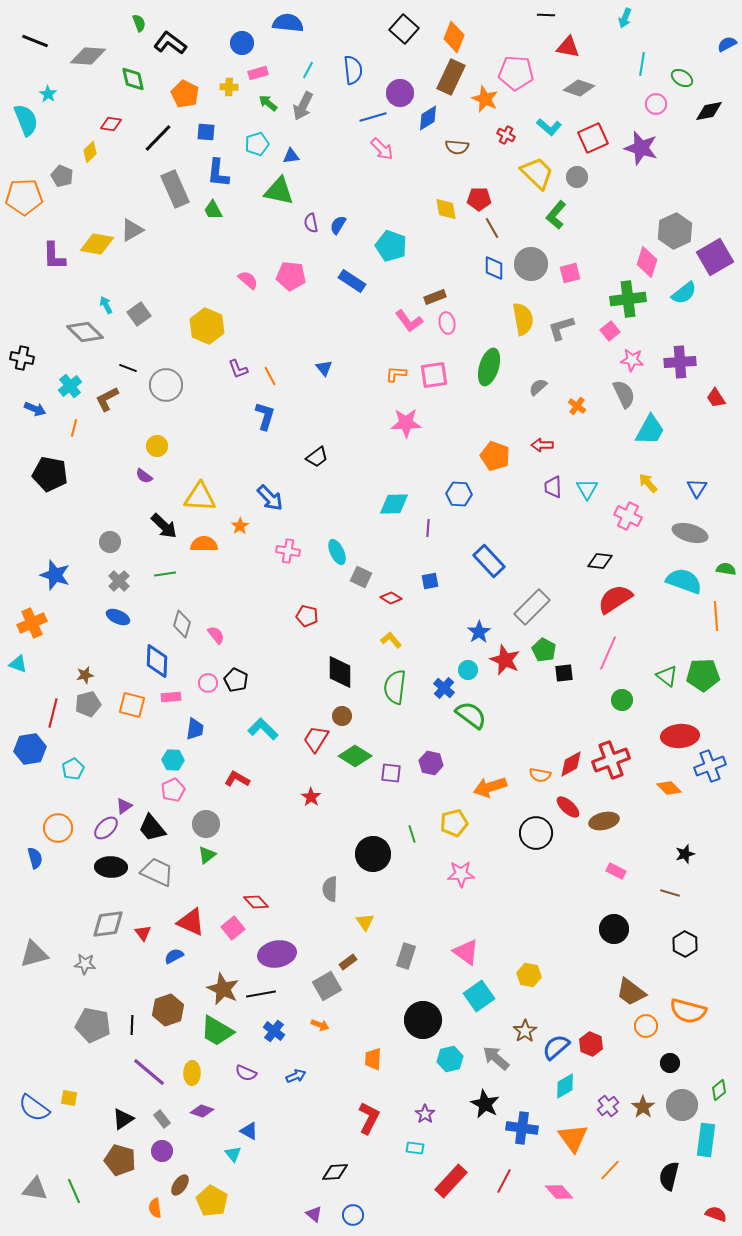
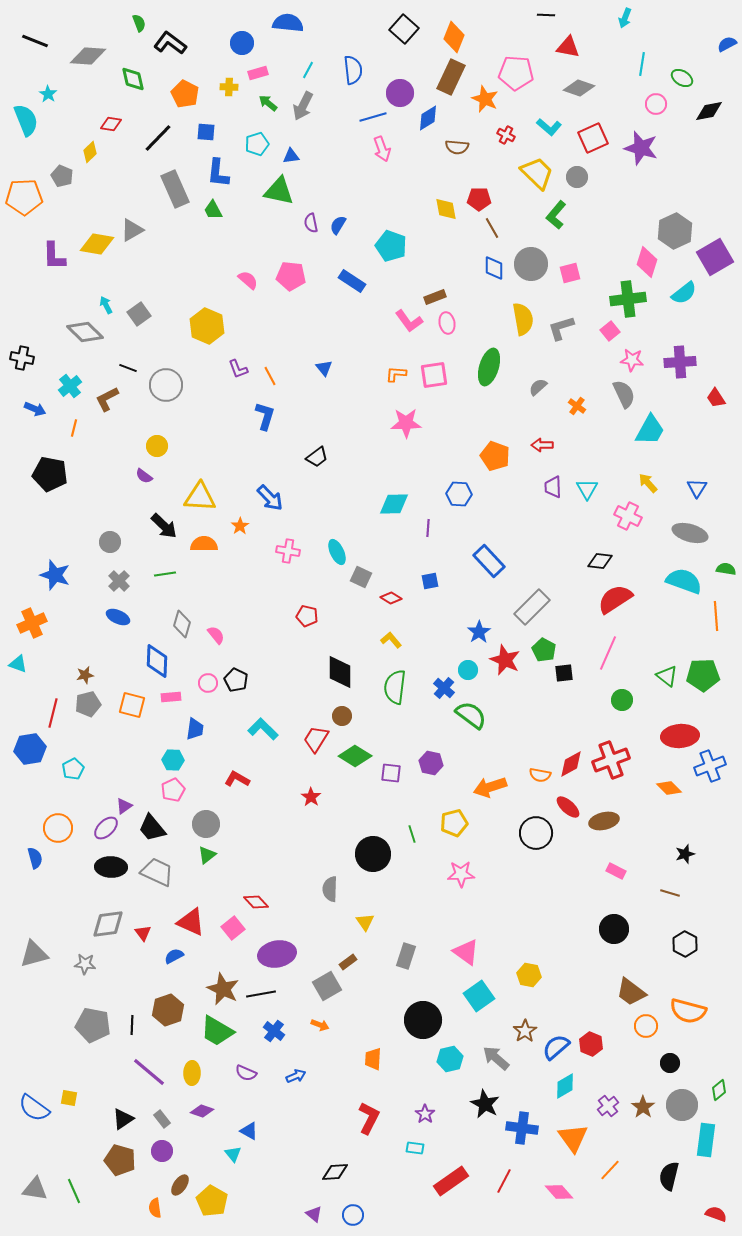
pink arrow at (382, 149): rotated 25 degrees clockwise
red rectangle at (451, 1181): rotated 12 degrees clockwise
